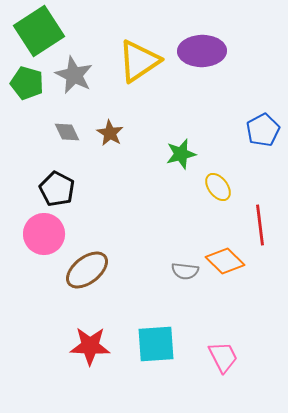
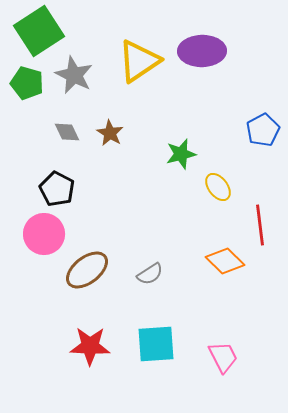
gray semicircle: moved 35 px left, 3 px down; rotated 40 degrees counterclockwise
